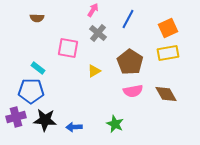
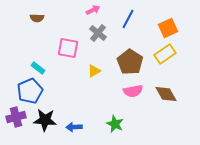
pink arrow: rotated 32 degrees clockwise
yellow rectangle: moved 3 px left, 1 px down; rotated 25 degrees counterclockwise
blue pentagon: moved 1 px left; rotated 25 degrees counterclockwise
